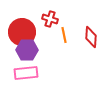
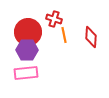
red cross: moved 4 px right
red circle: moved 6 px right
